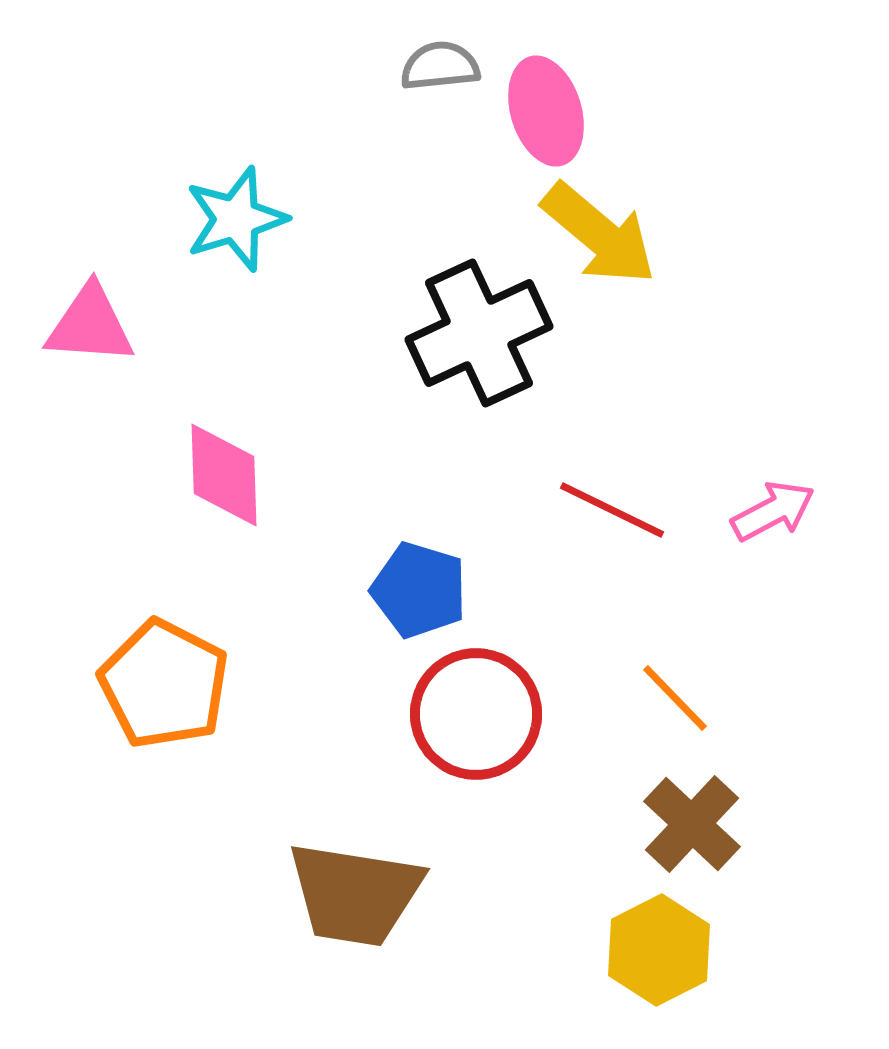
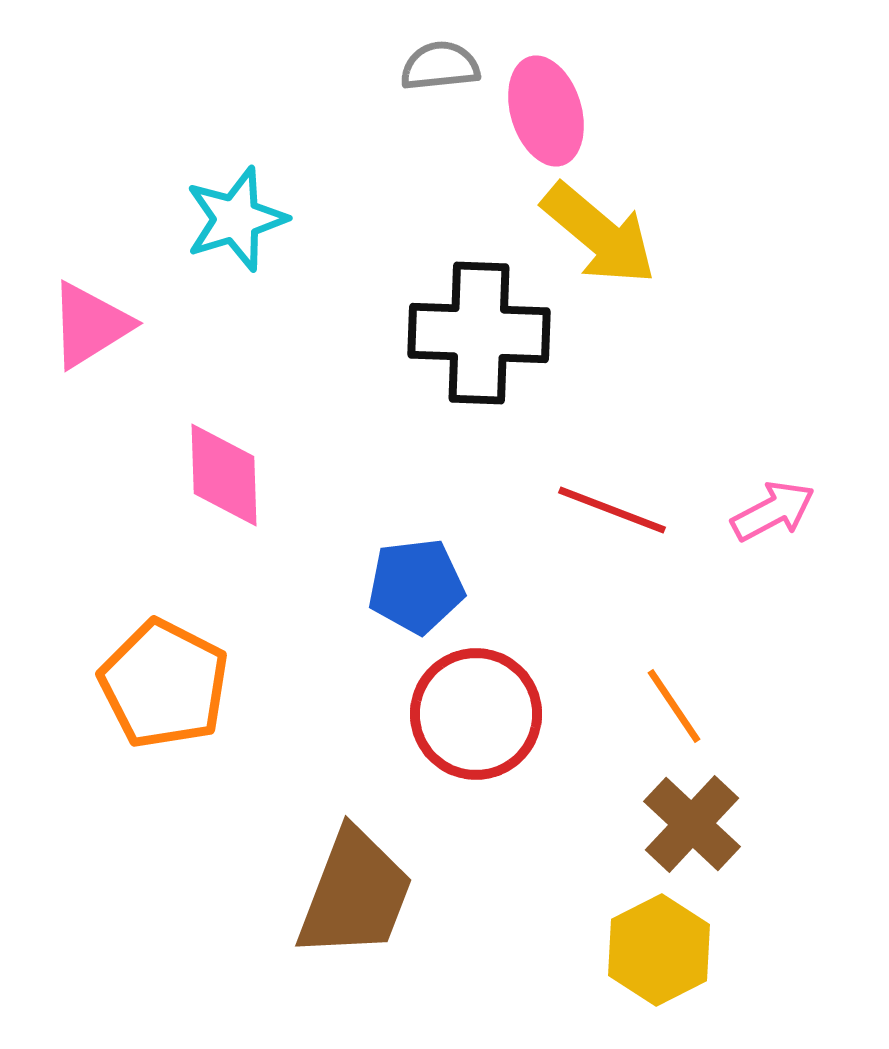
pink triangle: rotated 36 degrees counterclockwise
black cross: rotated 27 degrees clockwise
red line: rotated 5 degrees counterclockwise
blue pentagon: moved 3 px left, 4 px up; rotated 24 degrees counterclockwise
orange line: moved 1 px left, 8 px down; rotated 10 degrees clockwise
brown trapezoid: rotated 78 degrees counterclockwise
